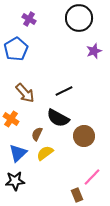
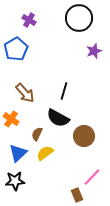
purple cross: moved 1 px down
black line: rotated 48 degrees counterclockwise
